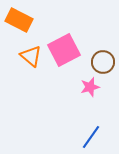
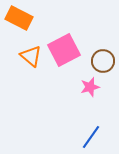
orange rectangle: moved 2 px up
brown circle: moved 1 px up
